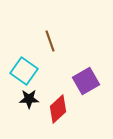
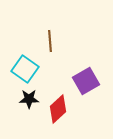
brown line: rotated 15 degrees clockwise
cyan square: moved 1 px right, 2 px up
